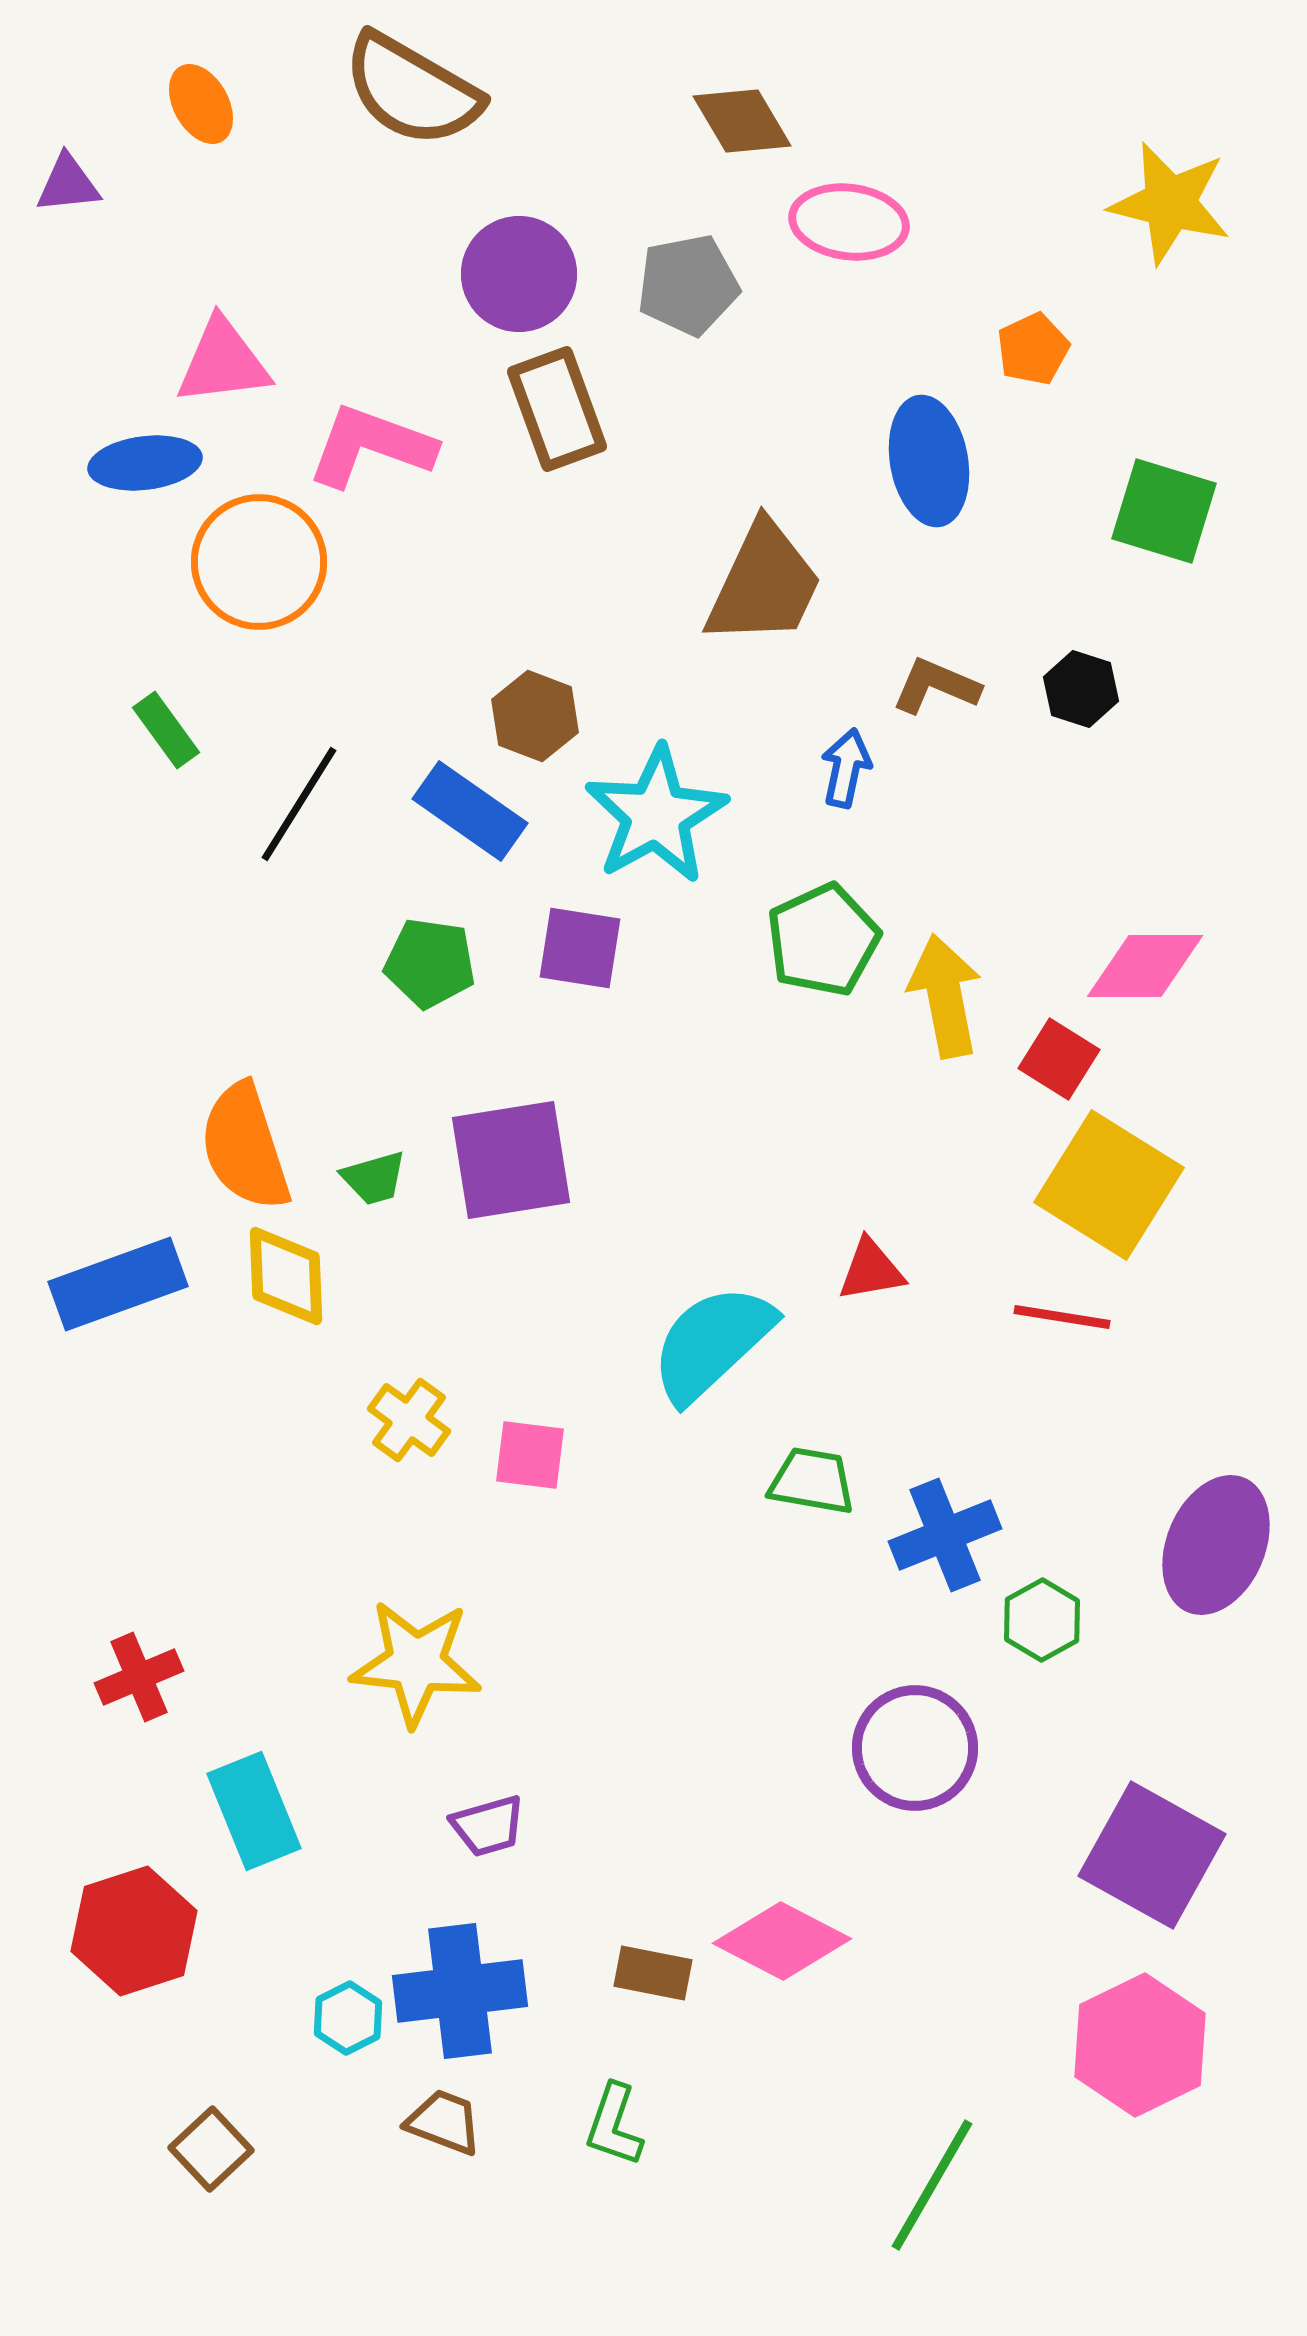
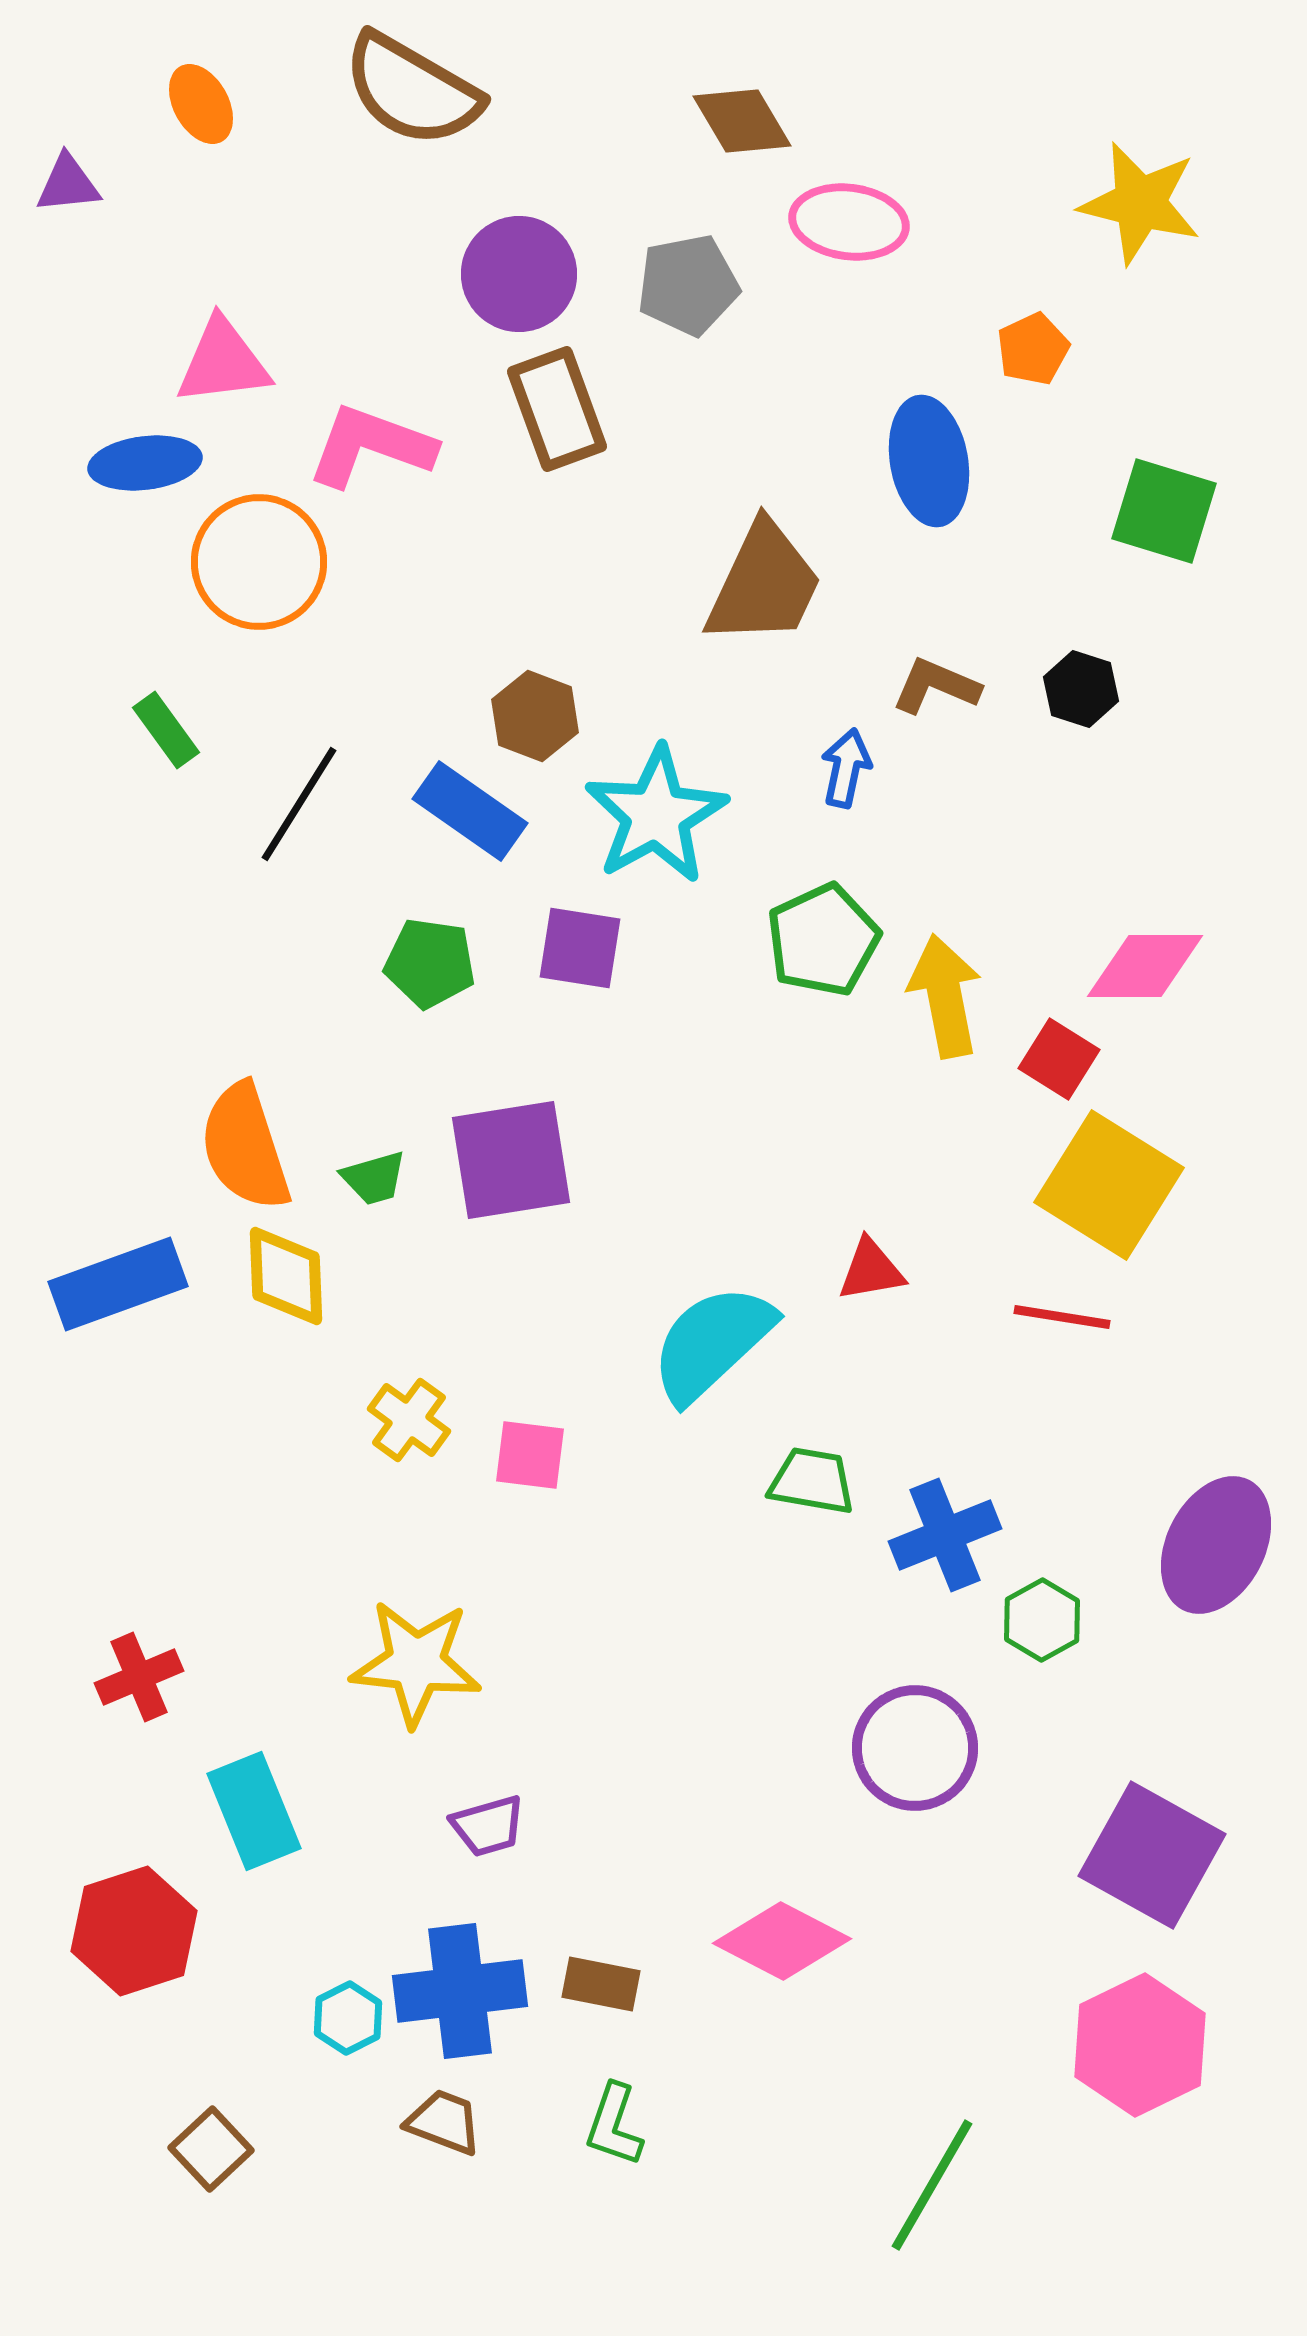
yellow star at (1170, 203): moved 30 px left
purple ellipse at (1216, 1545): rotated 4 degrees clockwise
brown rectangle at (653, 1973): moved 52 px left, 11 px down
